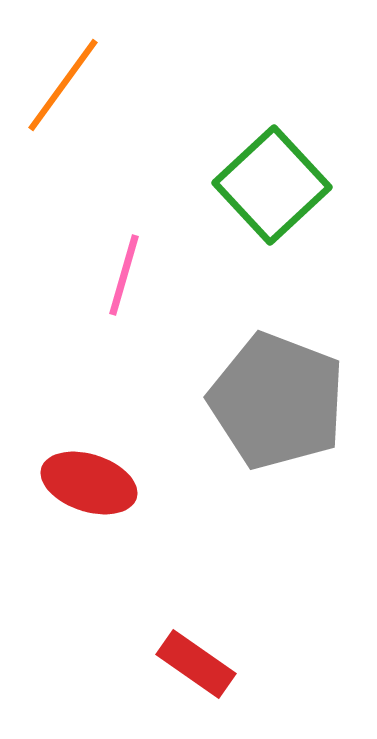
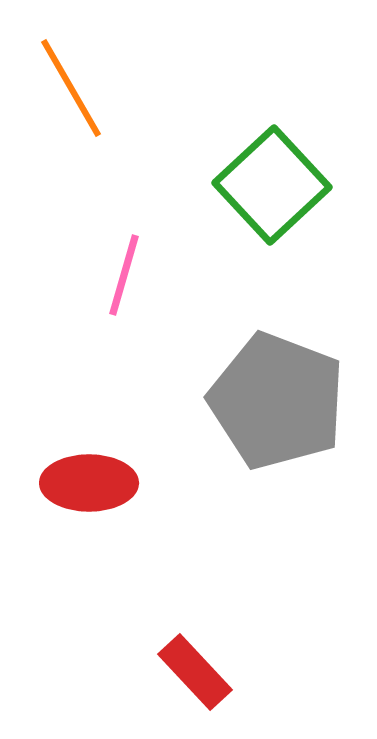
orange line: moved 8 px right, 3 px down; rotated 66 degrees counterclockwise
red ellipse: rotated 18 degrees counterclockwise
red rectangle: moved 1 px left, 8 px down; rotated 12 degrees clockwise
